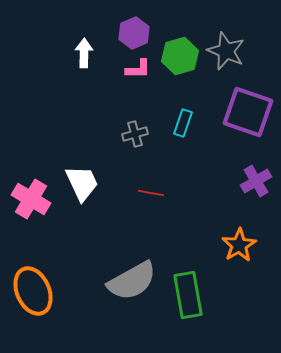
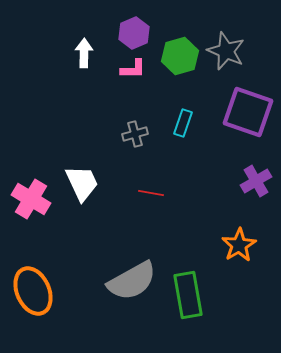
pink L-shape: moved 5 px left
